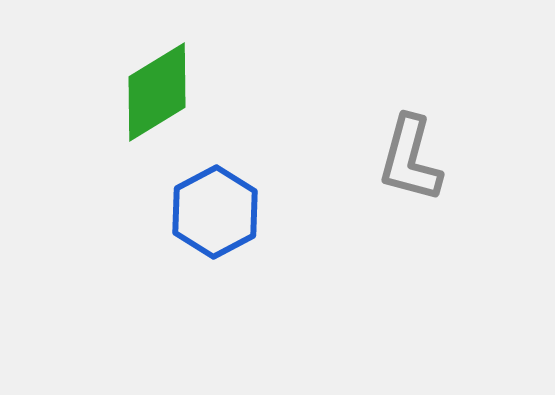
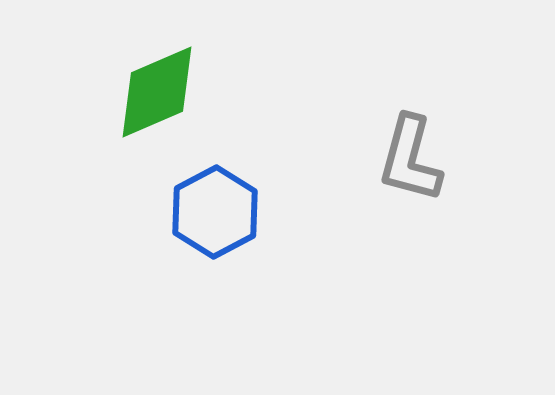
green diamond: rotated 8 degrees clockwise
